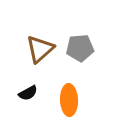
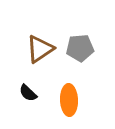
brown triangle: rotated 8 degrees clockwise
black semicircle: rotated 72 degrees clockwise
